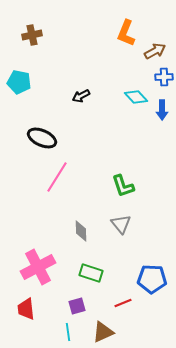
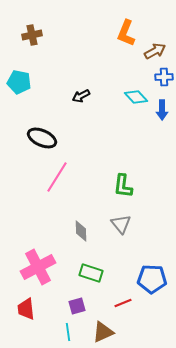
green L-shape: rotated 25 degrees clockwise
